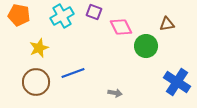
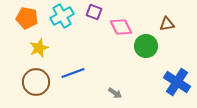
orange pentagon: moved 8 px right, 3 px down
gray arrow: rotated 24 degrees clockwise
